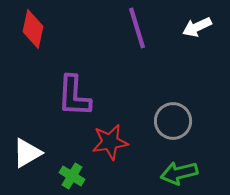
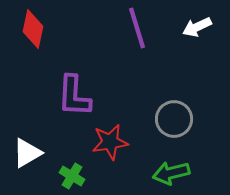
gray circle: moved 1 px right, 2 px up
green arrow: moved 8 px left
